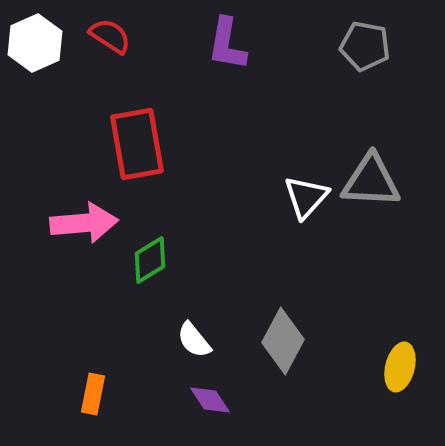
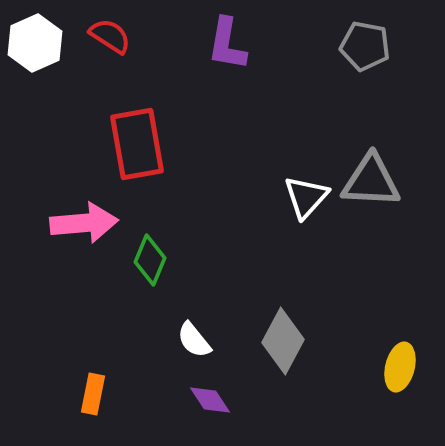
green diamond: rotated 36 degrees counterclockwise
